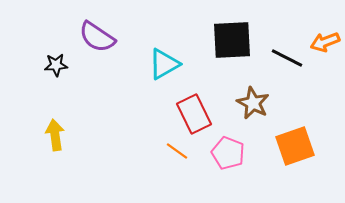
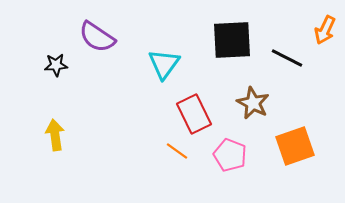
orange arrow: moved 12 px up; rotated 44 degrees counterclockwise
cyan triangle: rotated 24 degrees counterclockwise
pink pentagon: moved 2 px right, 2 px down
